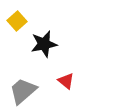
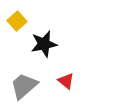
gray trapezoid: moved 1 px right, 5 px up
